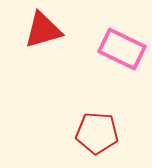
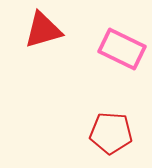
red pentagon: moved 14 px right
